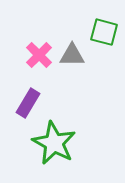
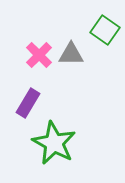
green square: moved 1 px right, 2 px up; rotated 20 degrees clockwise
gray triangle: moved 1 px left, 1 px up
